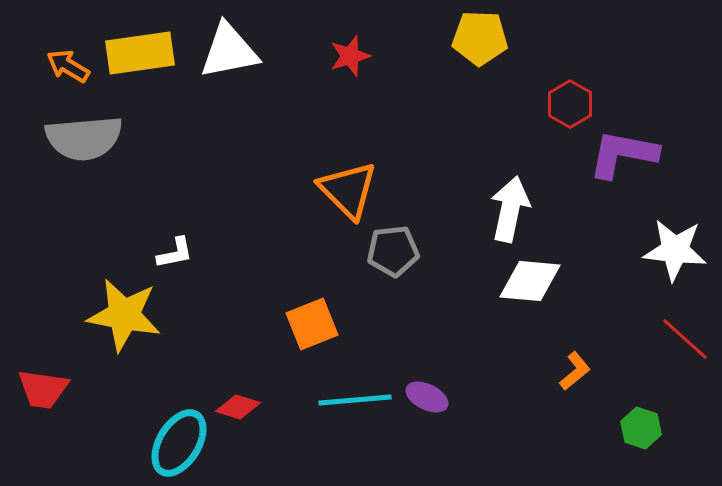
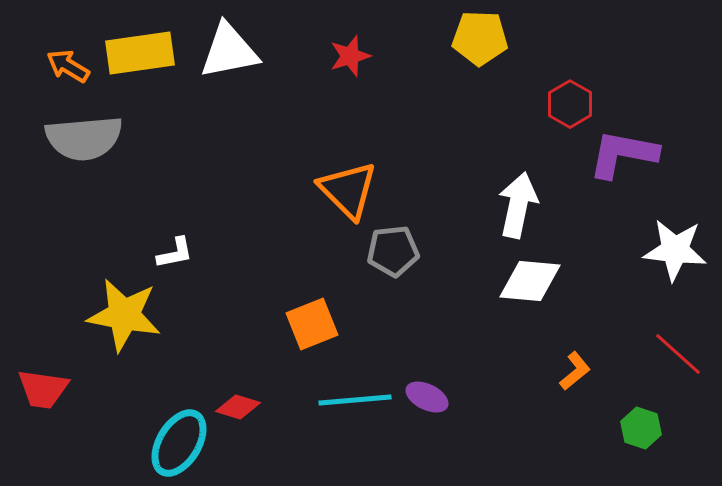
white arrow: moved 8 px right, 4 px up
red line: moved 7 px left, 15 px down
